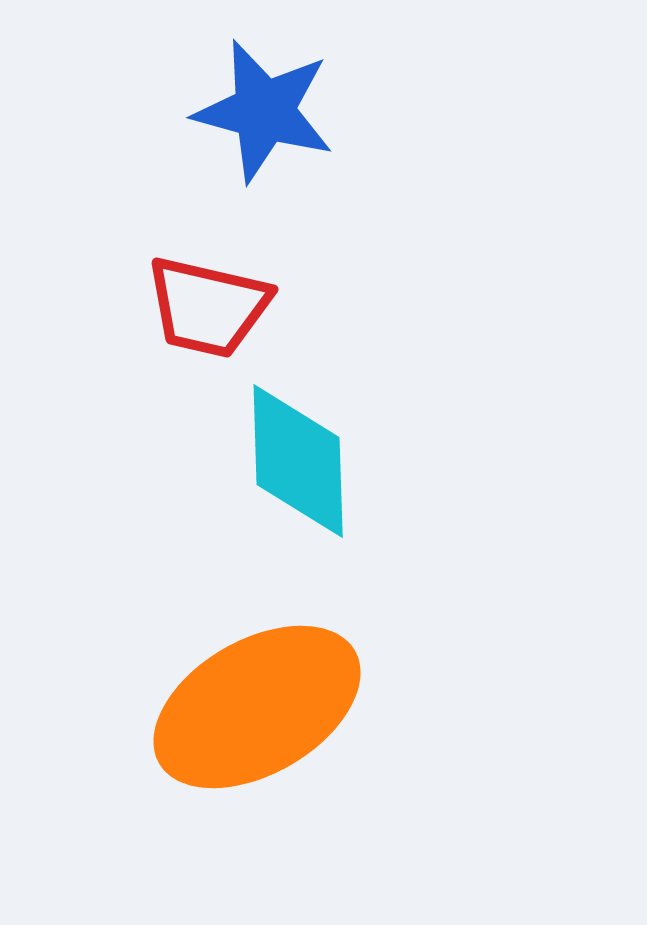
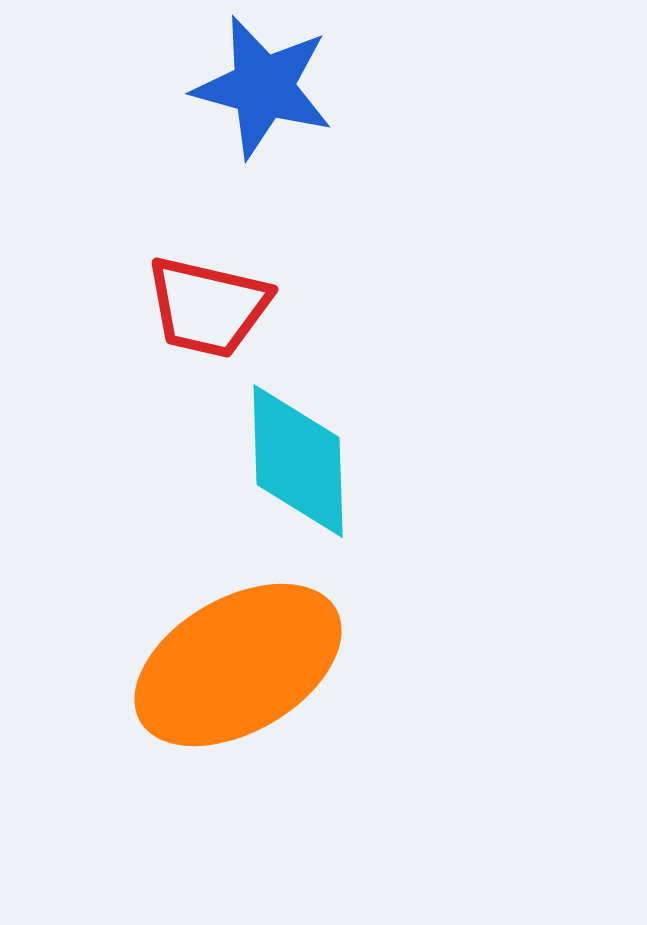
blue star: moved 1 px left, 24 px up
orange ellipse: moved 19 px left, 42 px up
